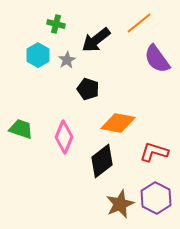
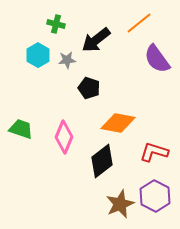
gray star: rotated 24 degrees clockwise
black pentagon: moved 1 px right, 1 px up
purple hexagon: moved 1 px left, 2 px up
